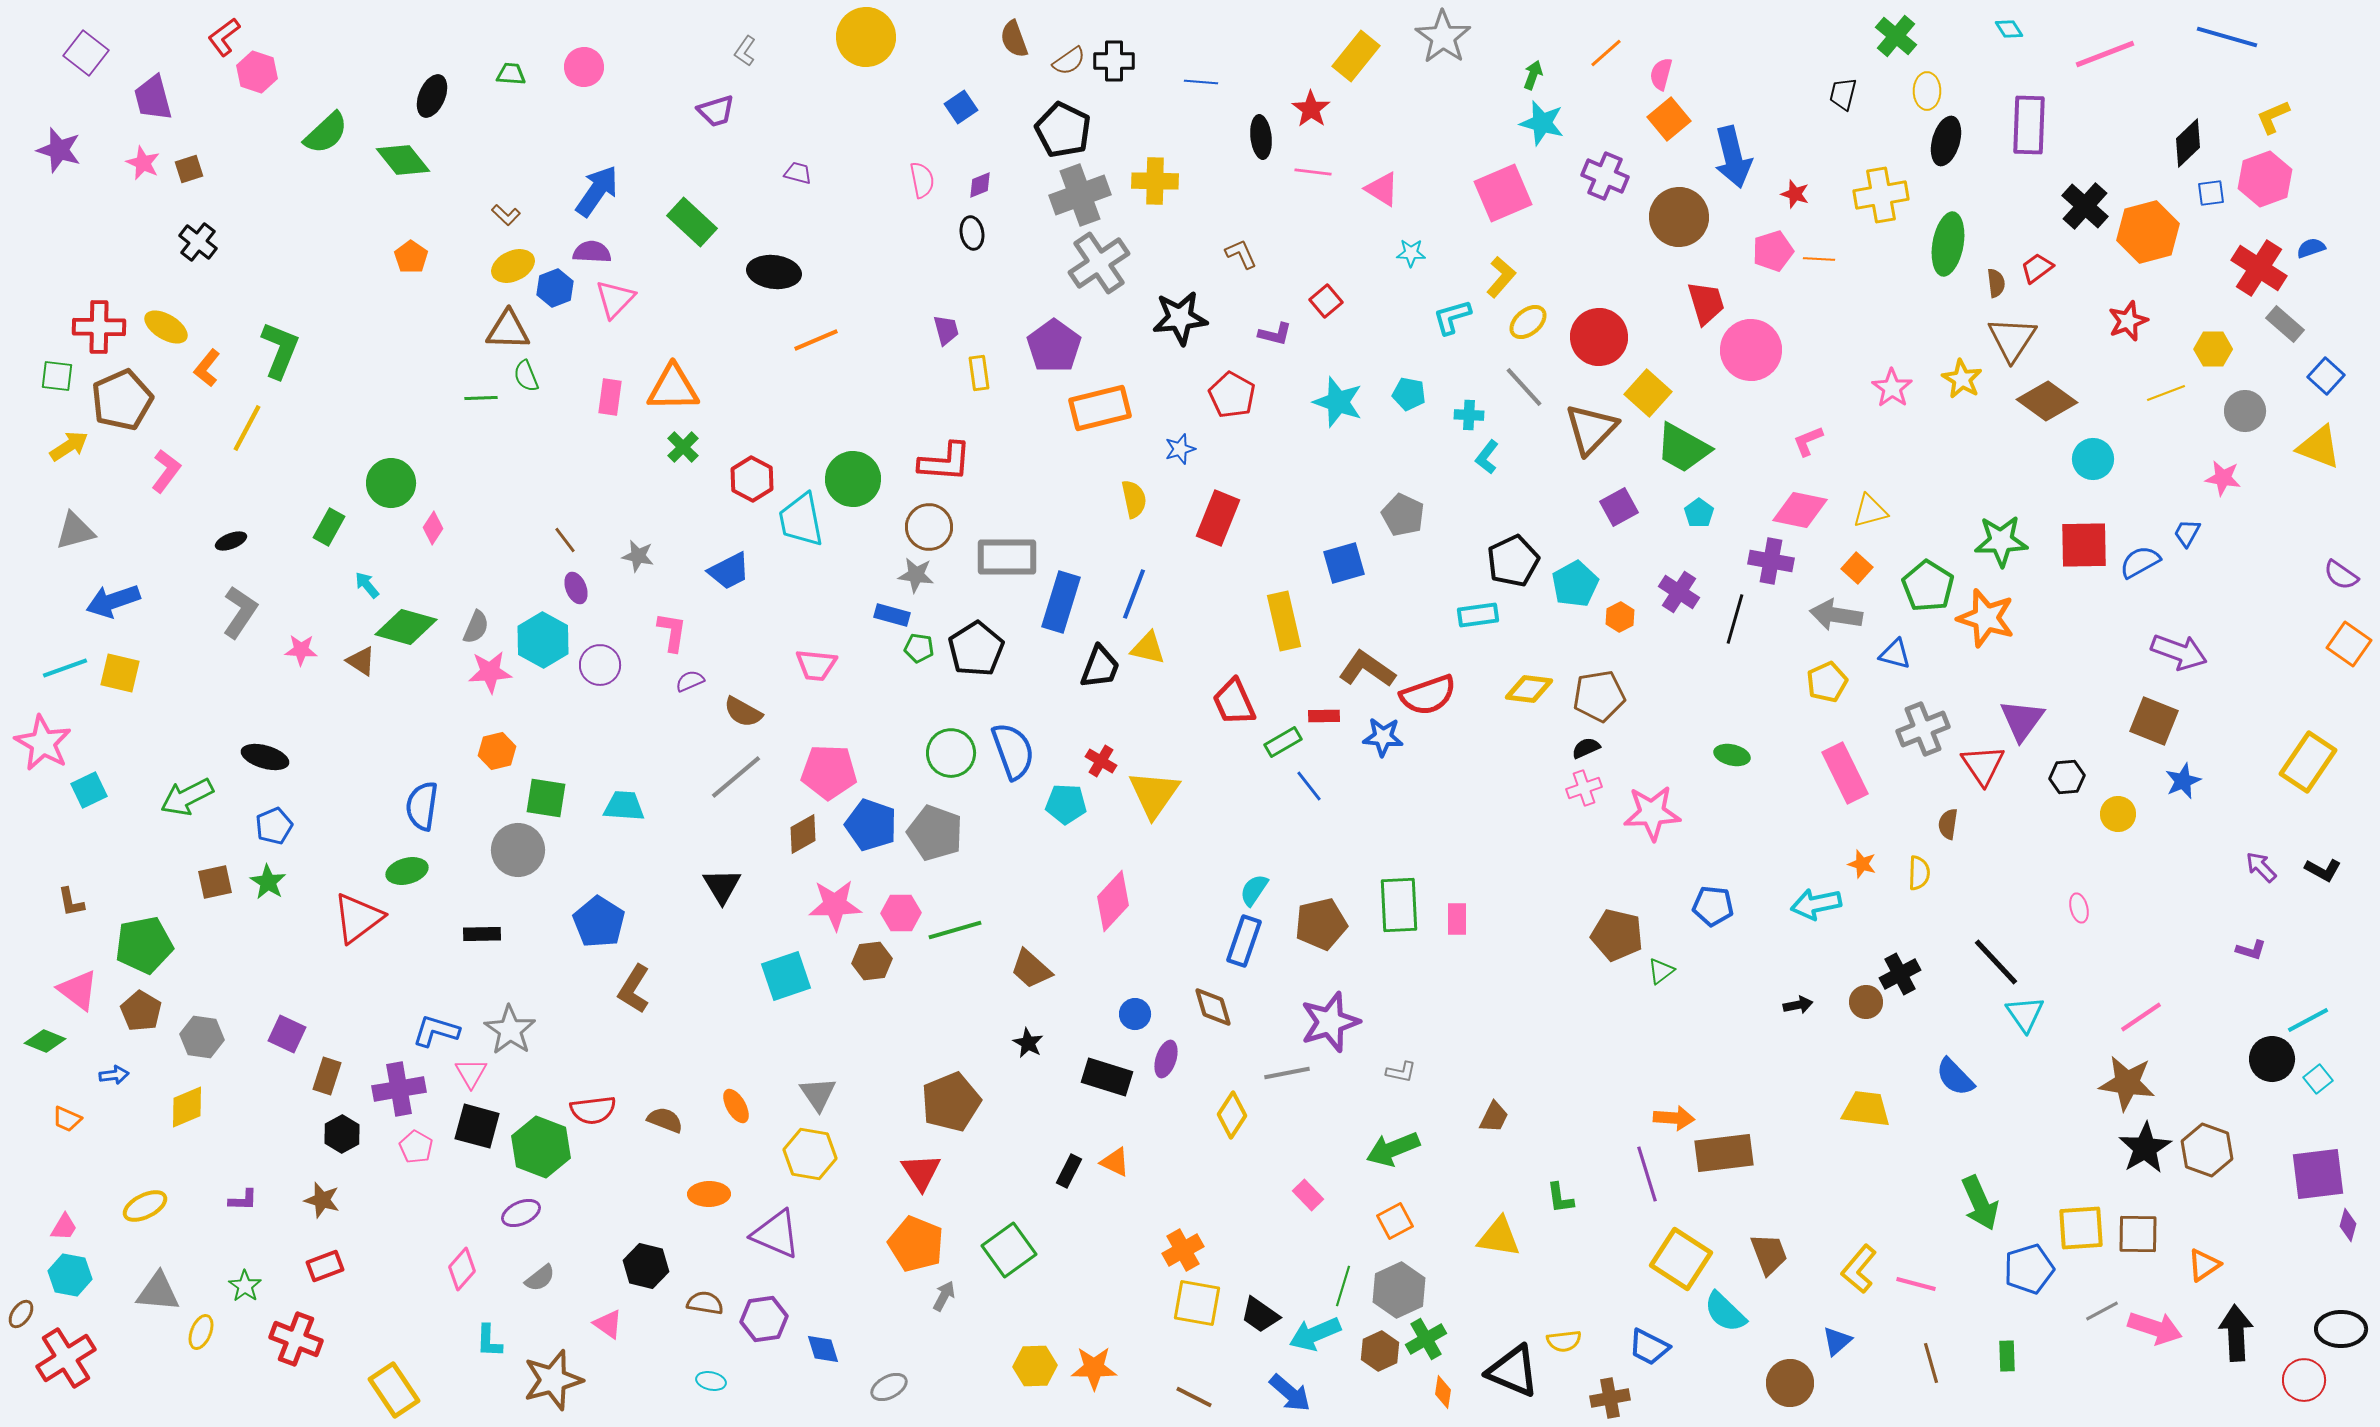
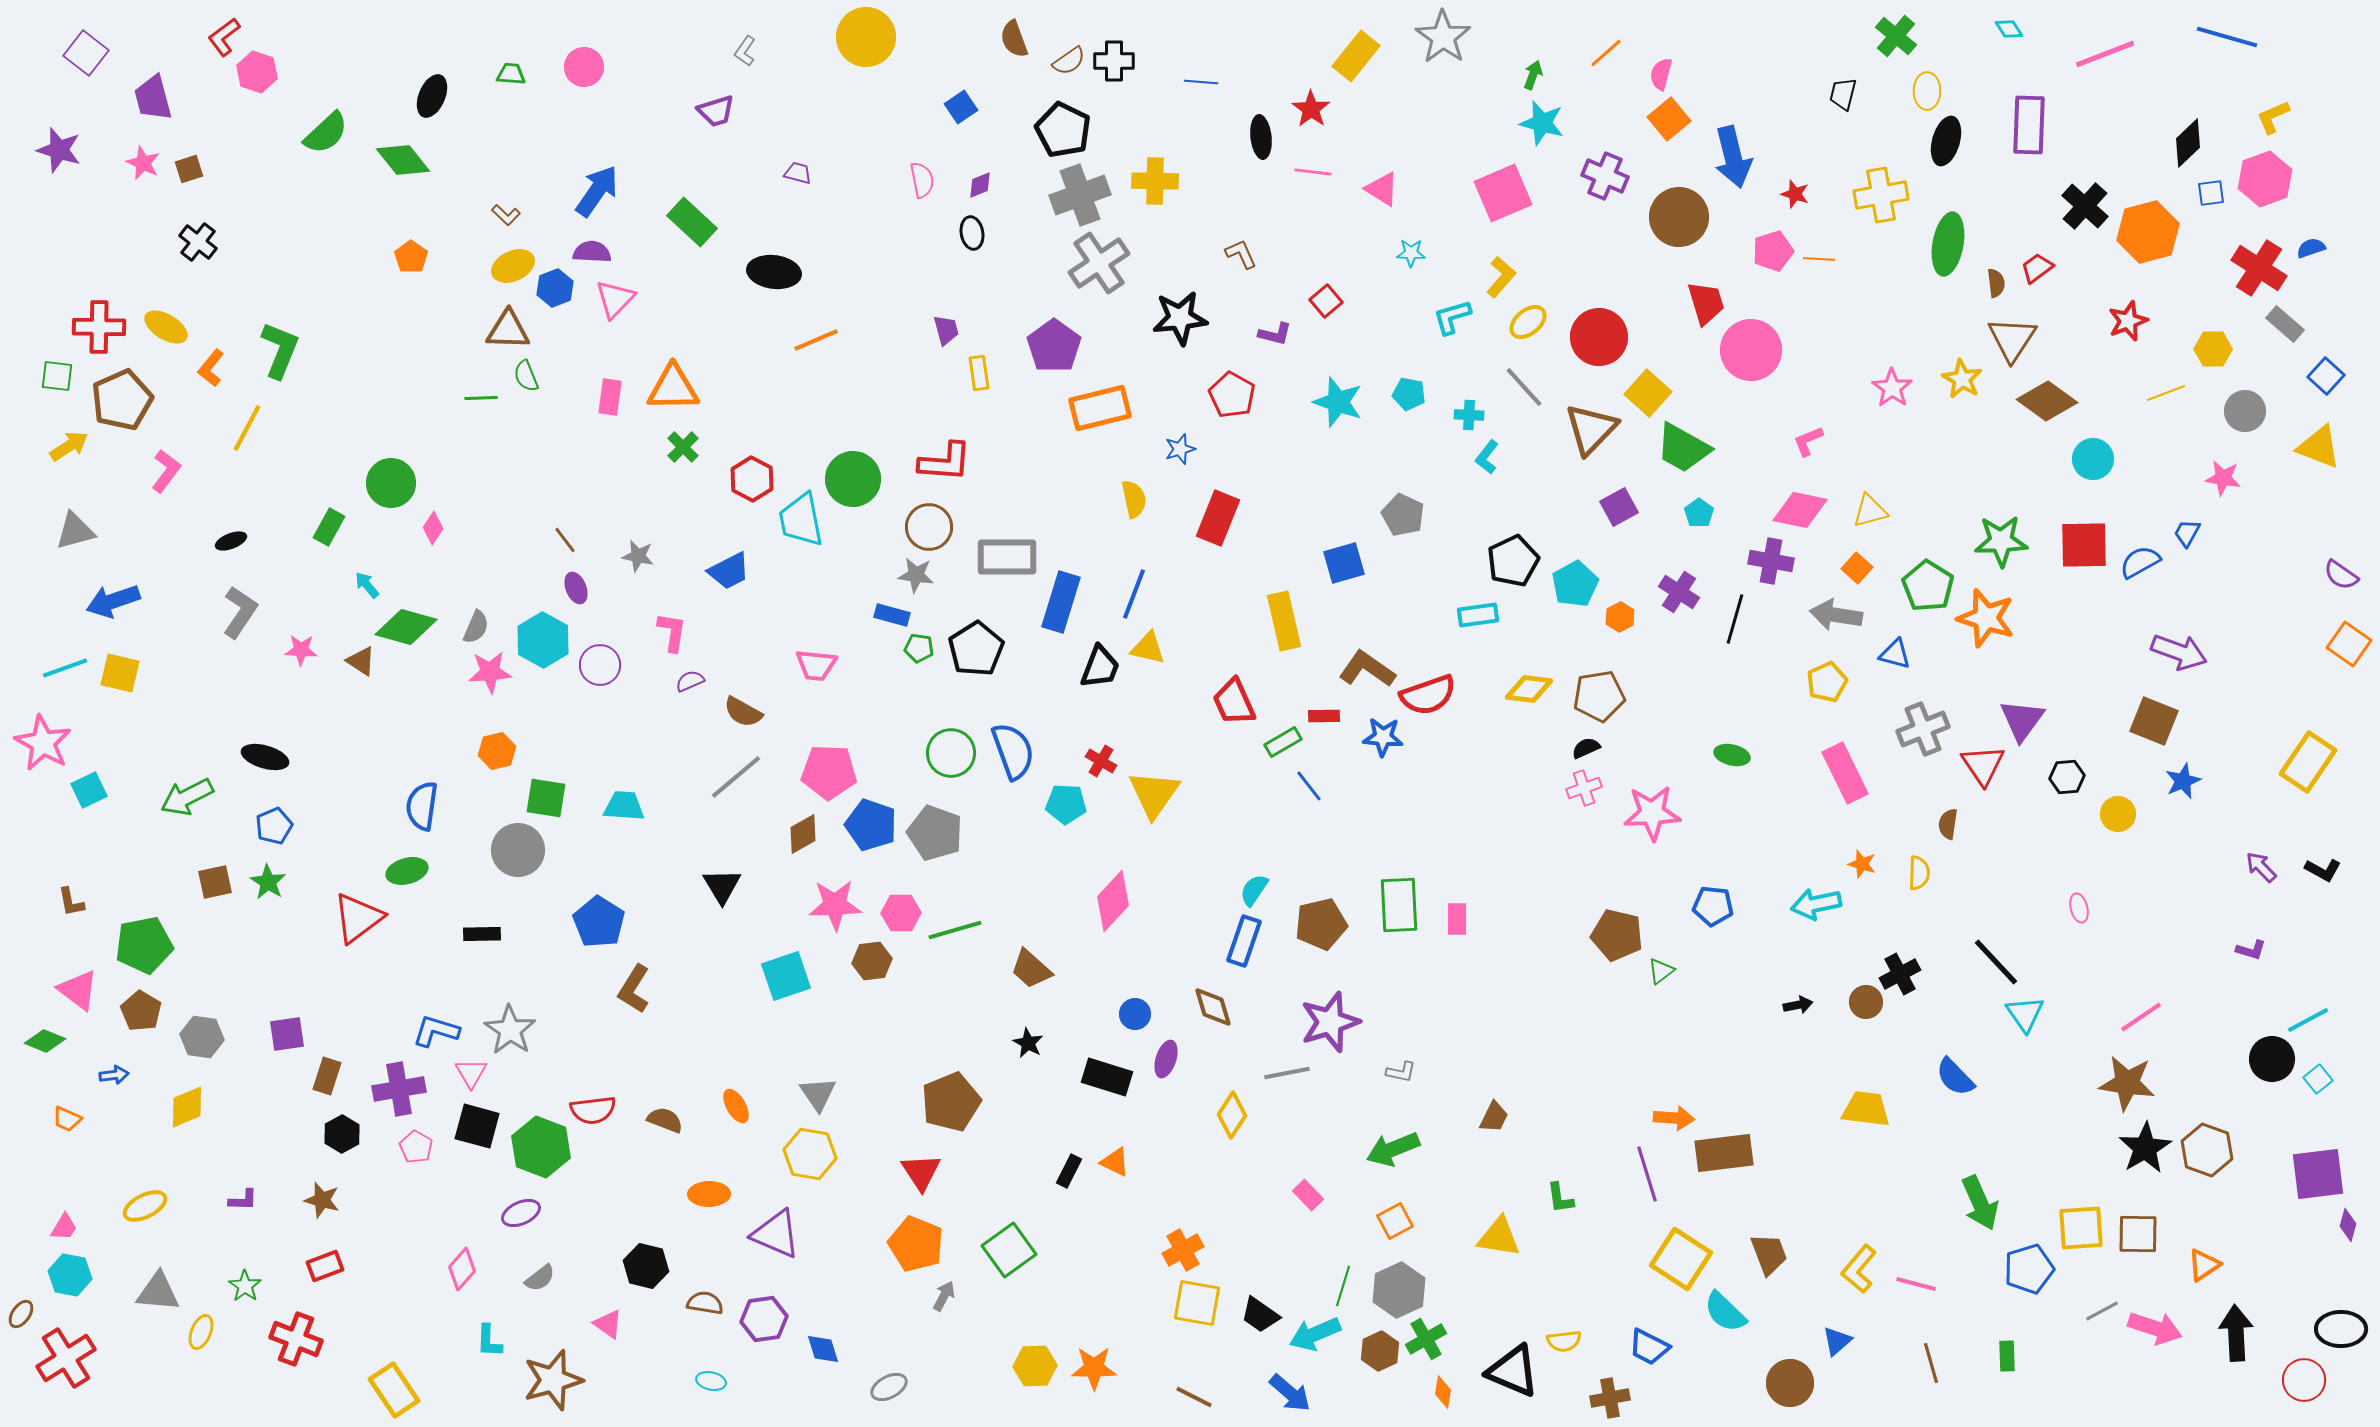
orange L-shape at (207, 368): moved 4 px right
purple square at (287, 1034): rotated 33 degrees counterclockwise
